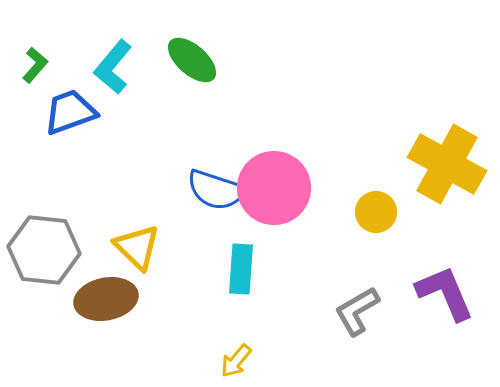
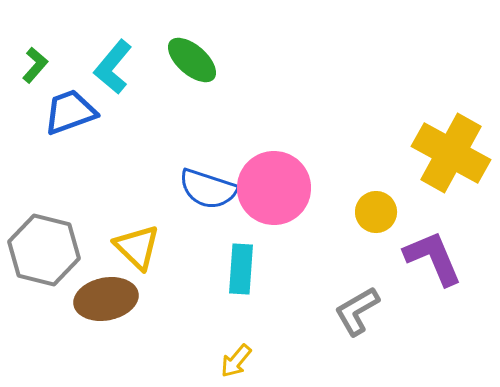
yellow cross: moved 4 px right, 11 px up
blue semicircle: moved 8 px left, 1 px up
gray hexagon: rotated 8 degrees clockwise
purple L-shape: moved 12 px left, 35 px up
